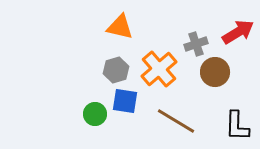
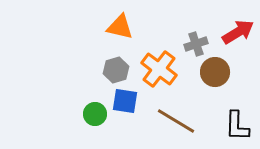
orange cross: rotated 12 degrees counterclockwise
